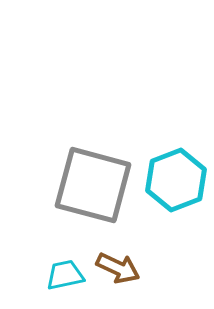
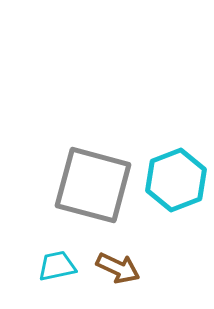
cyan trapezoid: moved 8 px left, 9 px up
